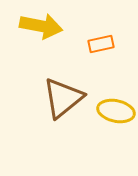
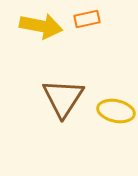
orange rectangle: moved 14 px left, 25 px up
brown triangle: rotated 18 degrees counterclockwise
